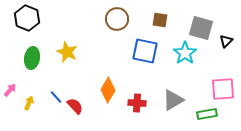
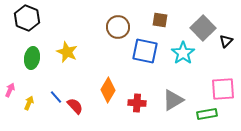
brown circle: moved 1 px right, 8 px down
gray square: moved 2 px right; rotated 30 degrees clockwise
cyan star: moved 2 px left
pink arrow: rotated 16 degrees counterclockwise
